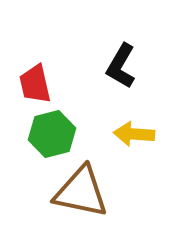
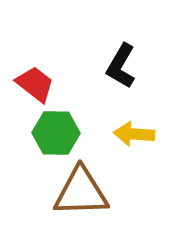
red trapezoid: rotated 141 degrees clockwise
green hexagon: moved 4 px right, 1 px up; rotated 15 degrees clockwise
brown triangle: rotated 14 degrees counterclockwise
